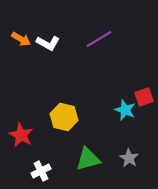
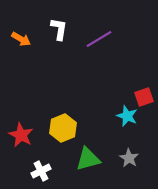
white L-shape: moved 11 px right, 14 px up; rotated 110 degrees counterclockwise
cyan star: moved 2 px right, 6 px down
yellow hexagon: moved 1 px left, 11 px down; rotated 24 degrees clockwise
